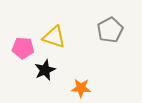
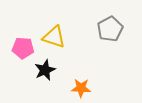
gray pentagon: moved 1 px up
